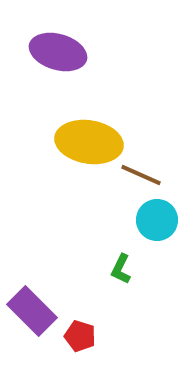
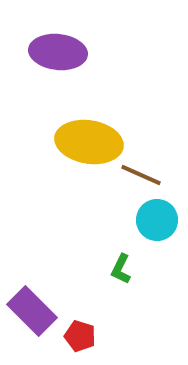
purple ellipse: rotated 10 degrees counterclockwise
